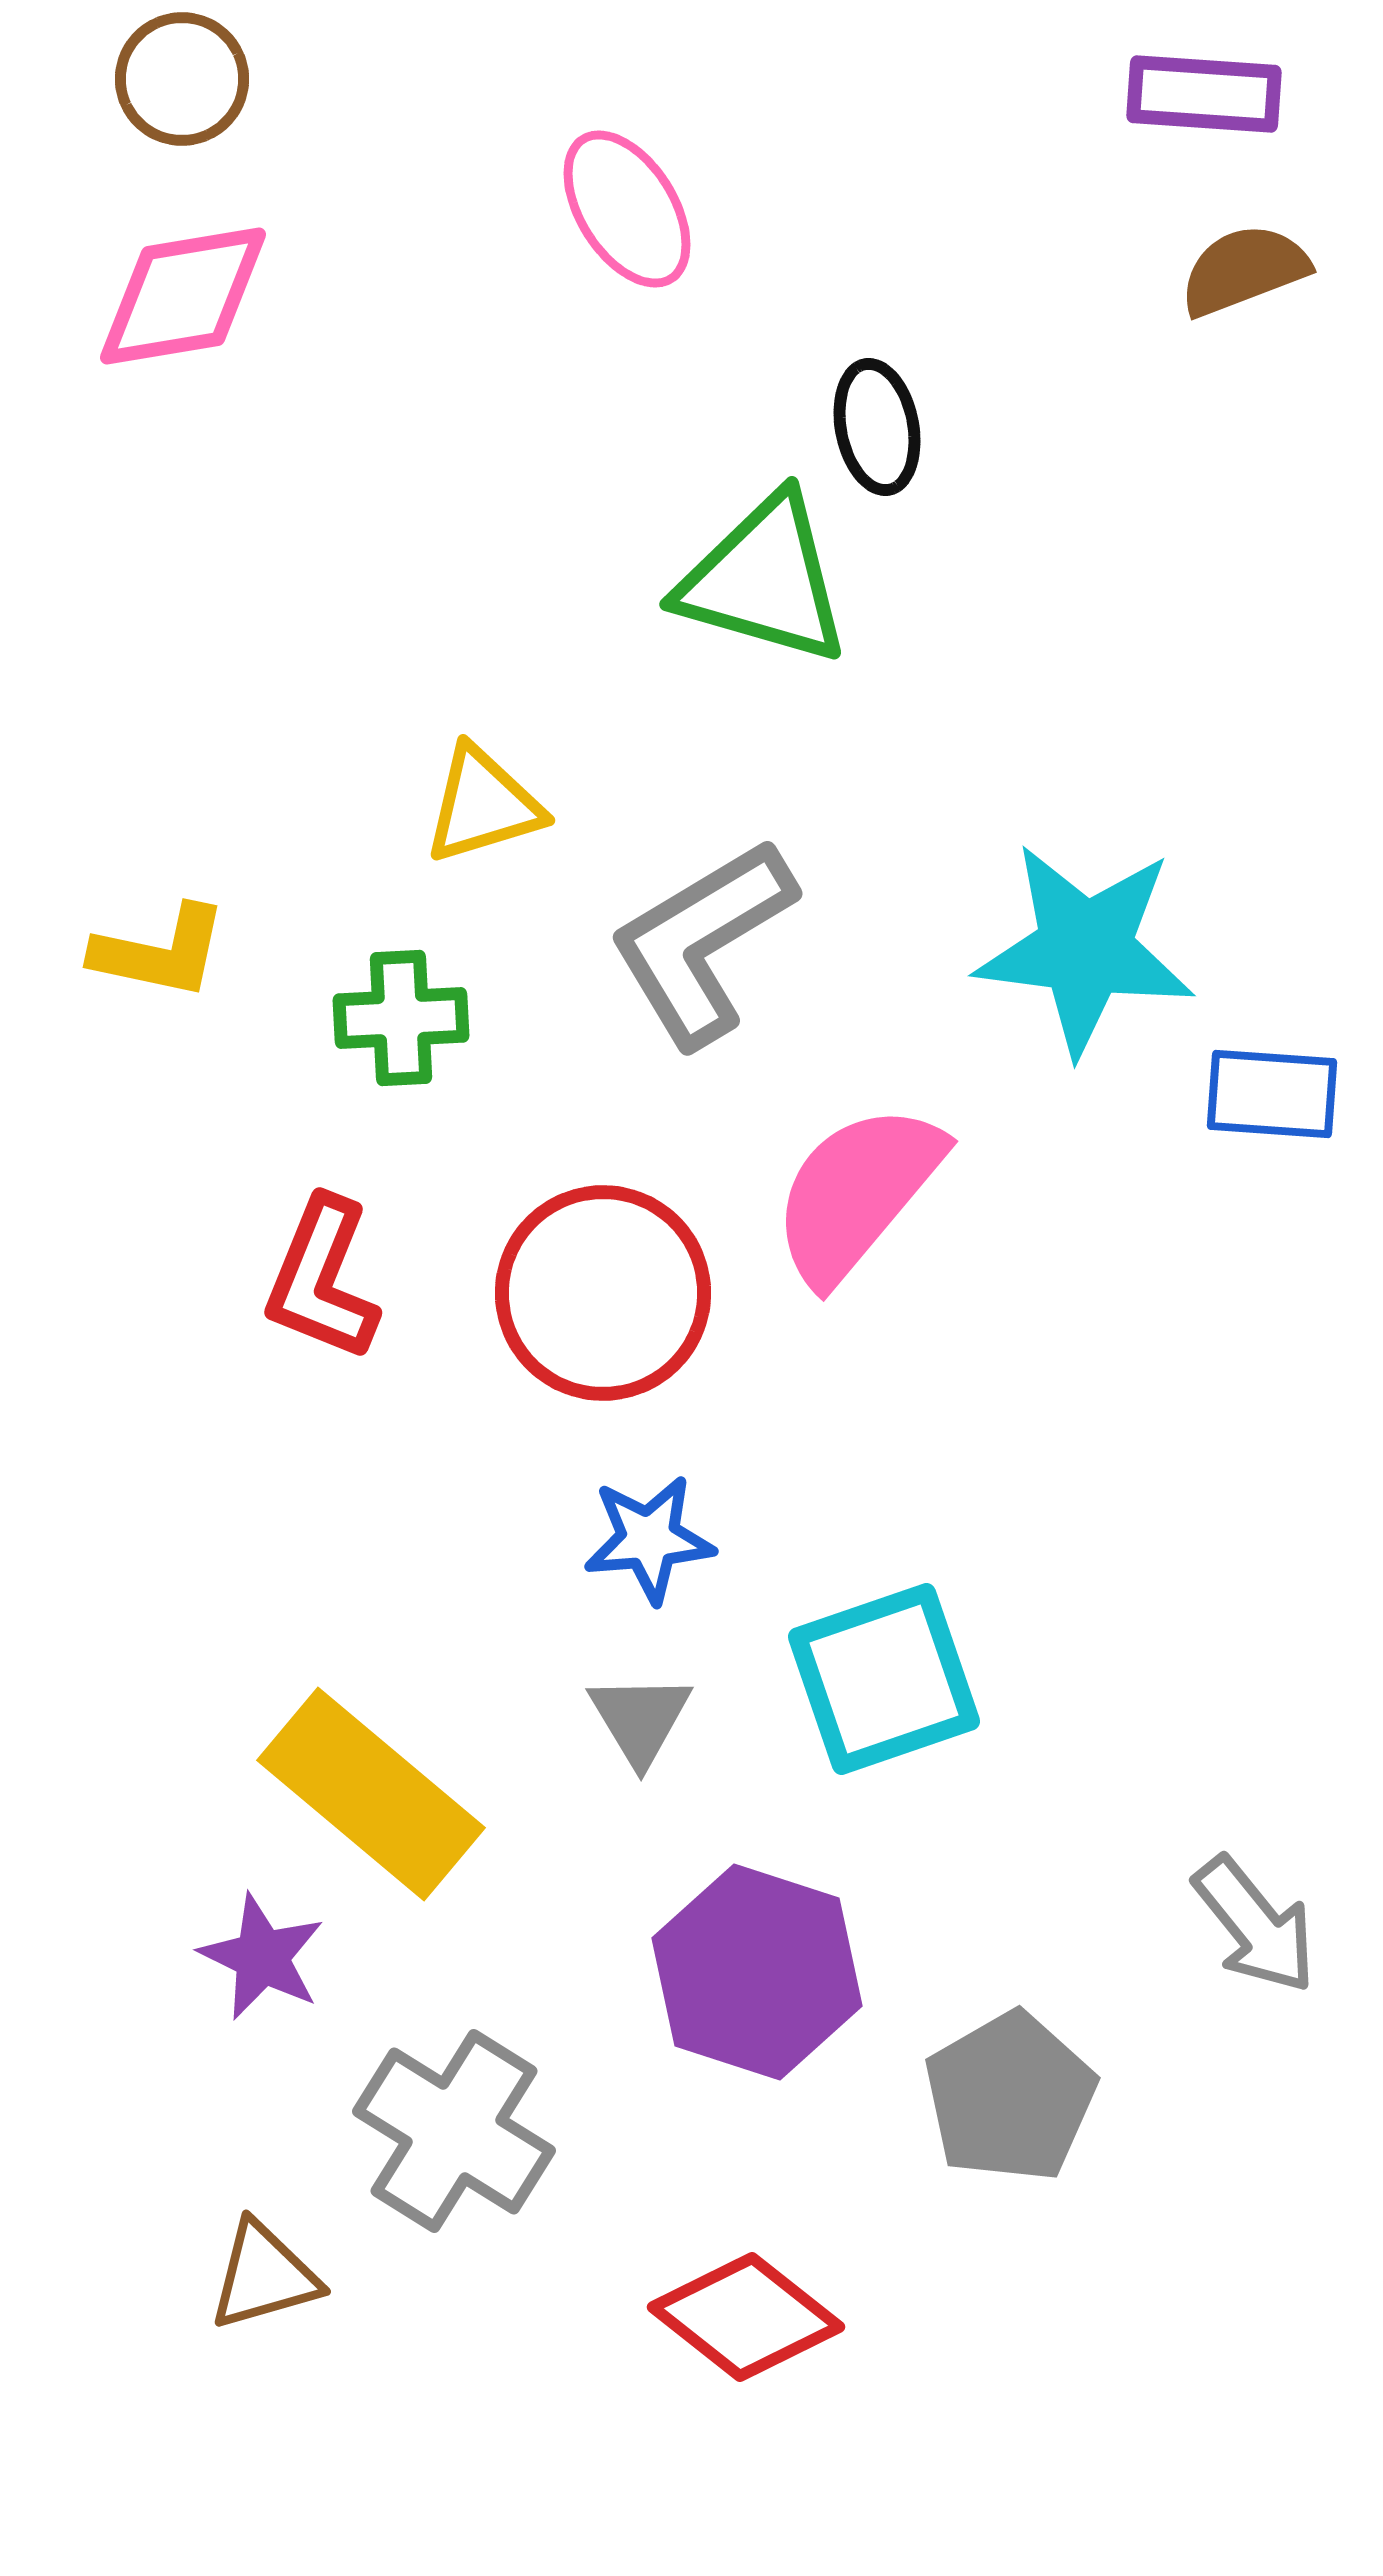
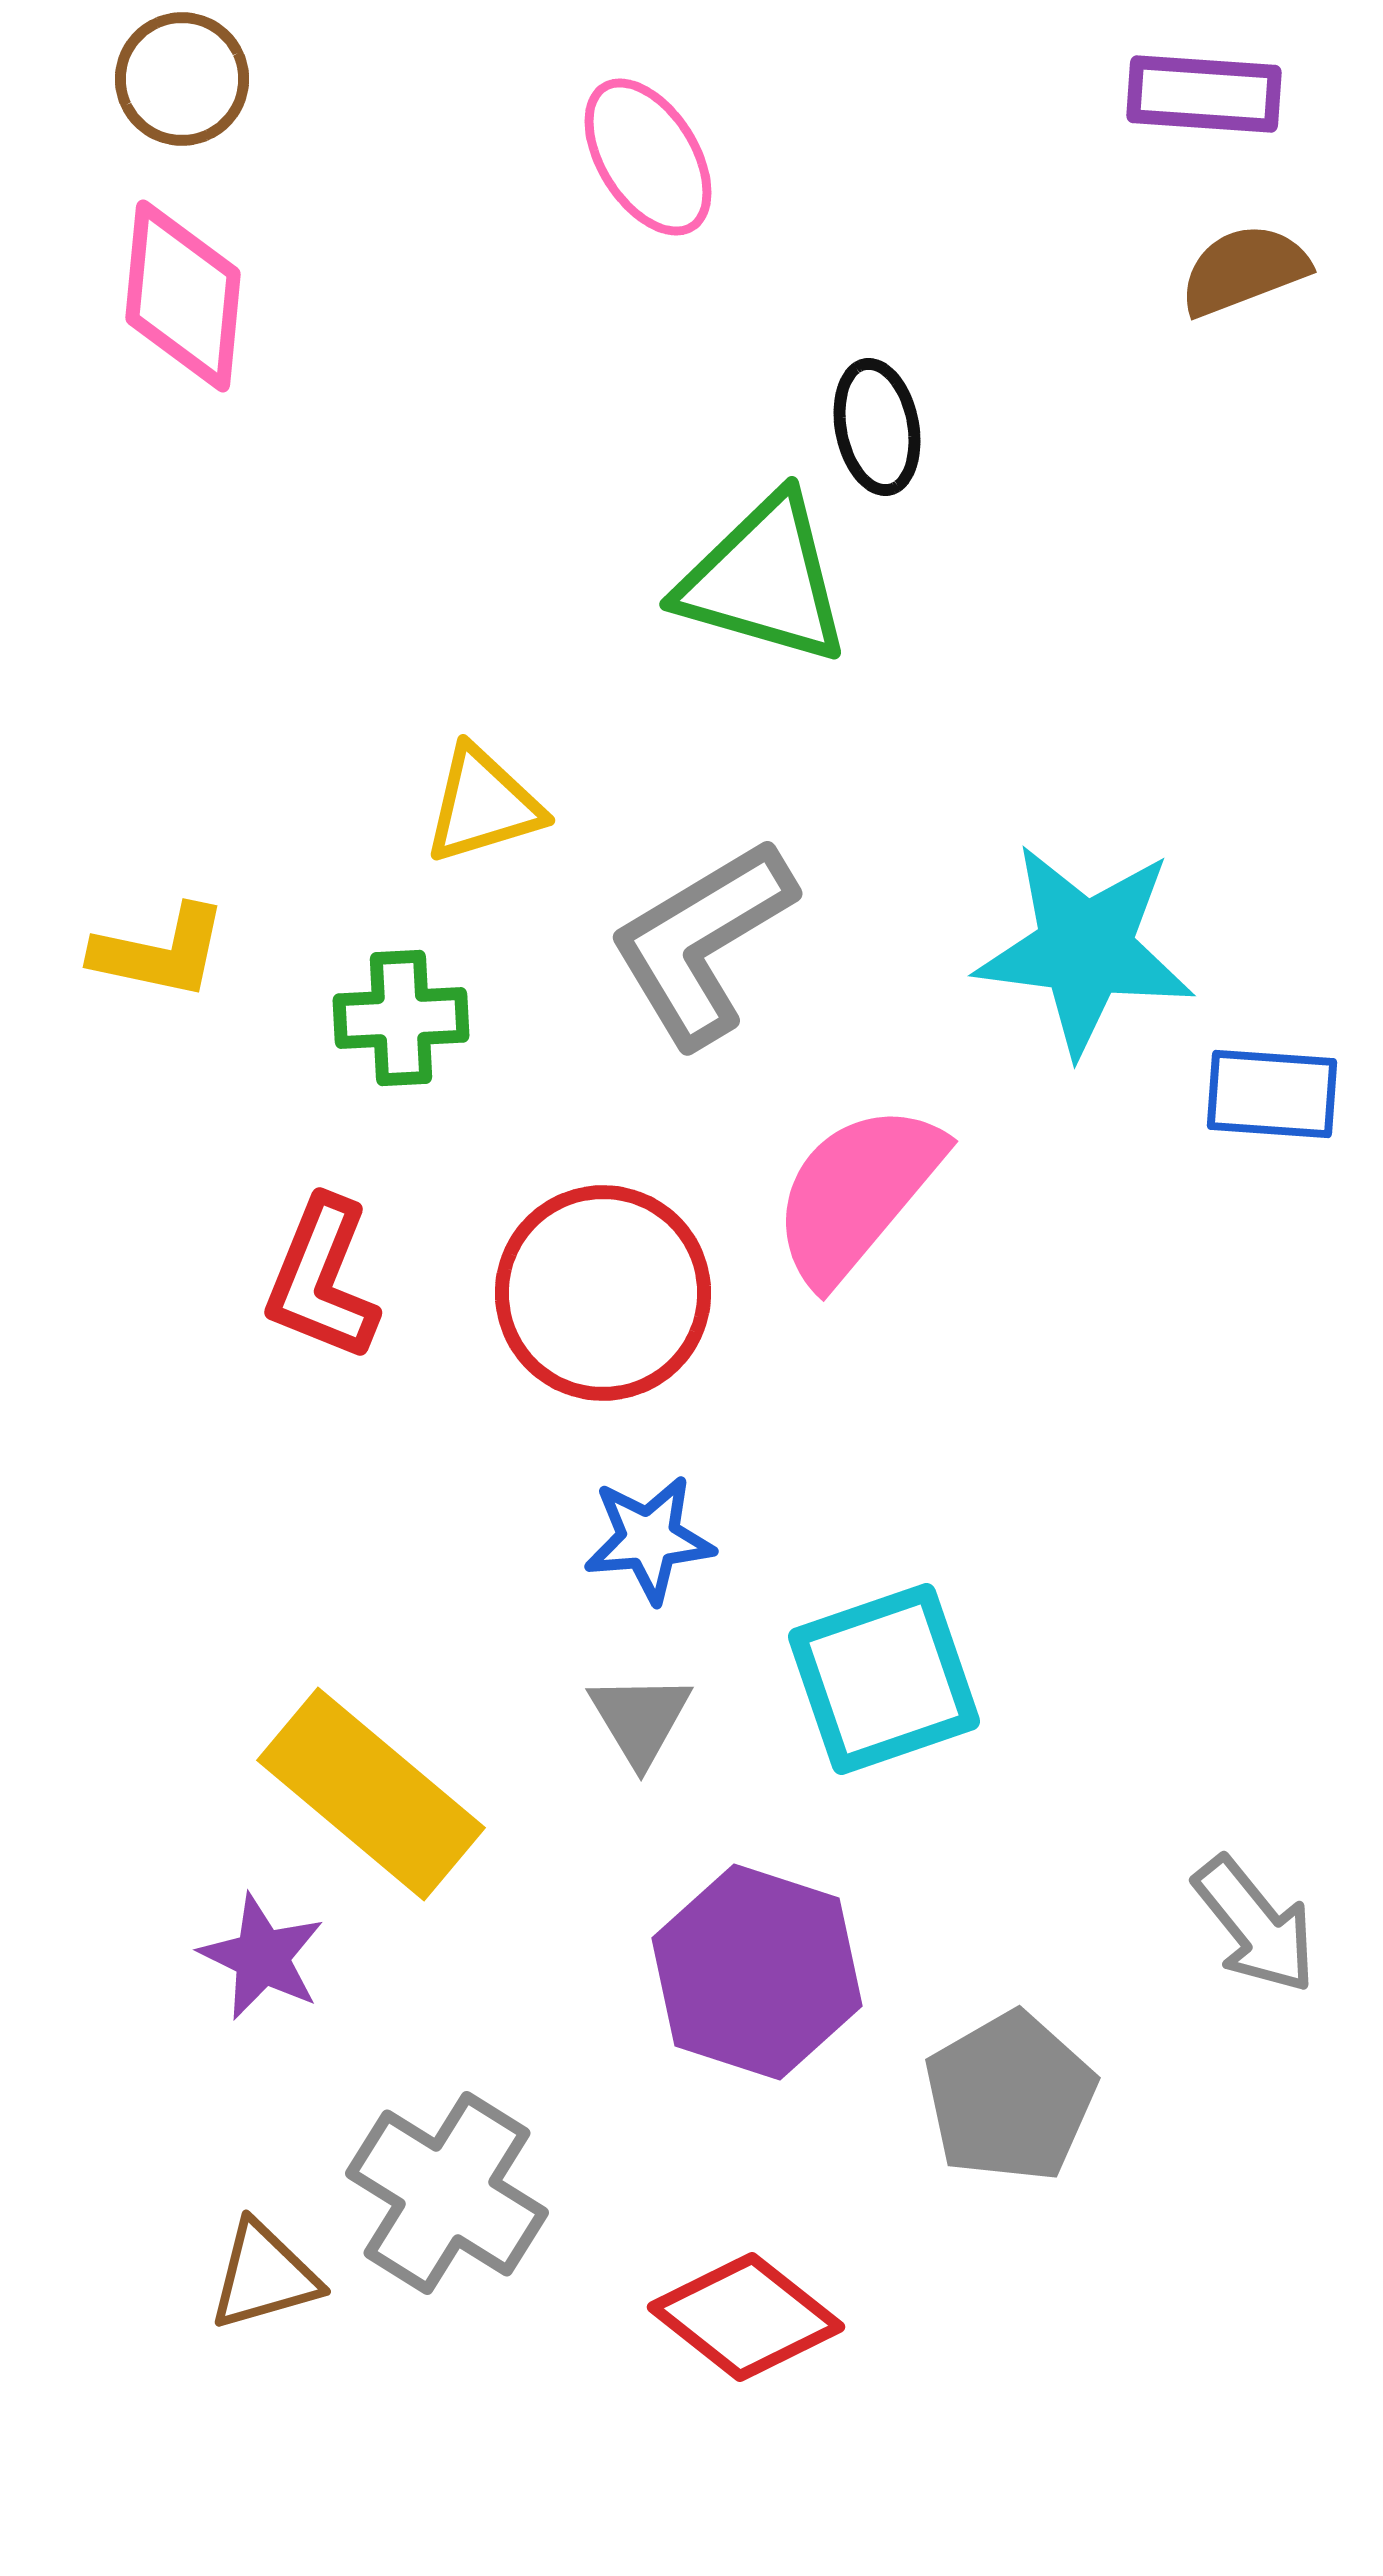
pink ellipse: moved 21 px right, 52 px up
pink diamond: rotated 75 degrees counterclockwise
gray cross: moved 7 px left, 62 px down
